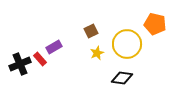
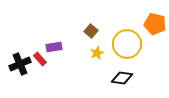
brown square: rotated 24 degrees counterclockwise
purple rectangle: rotated 21 degrees clockwise
